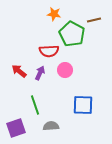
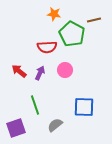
red semicircle: moved 2 px left, 4 px up
blue square: moved 1 px right, 2 px down
gray semicircle: moved 4 px right, 1 px up; rotated 35 degrees counterclockwise
